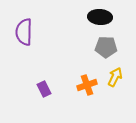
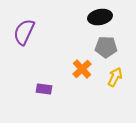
black ellipse: rotated 15 degrees counterclockwise
purple semicircle: rotated 24 degrees clockwise
orange cross: moved 5 px left, 16 px up; rotated 24 degrees counterclockwise
purple rectangle: rotated 56 degrees counterclockwise
